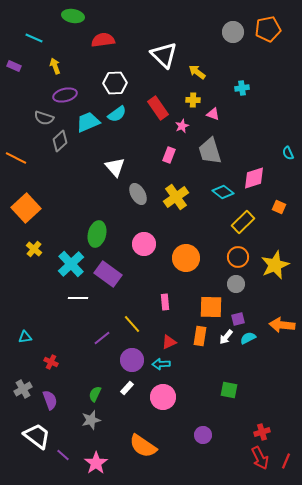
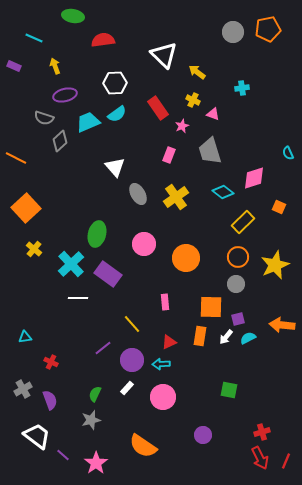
yellow cross at (193, 100): rotated 24 degrees clockwise
purple line at (102, 338): moved 1 px right, 10 px down
